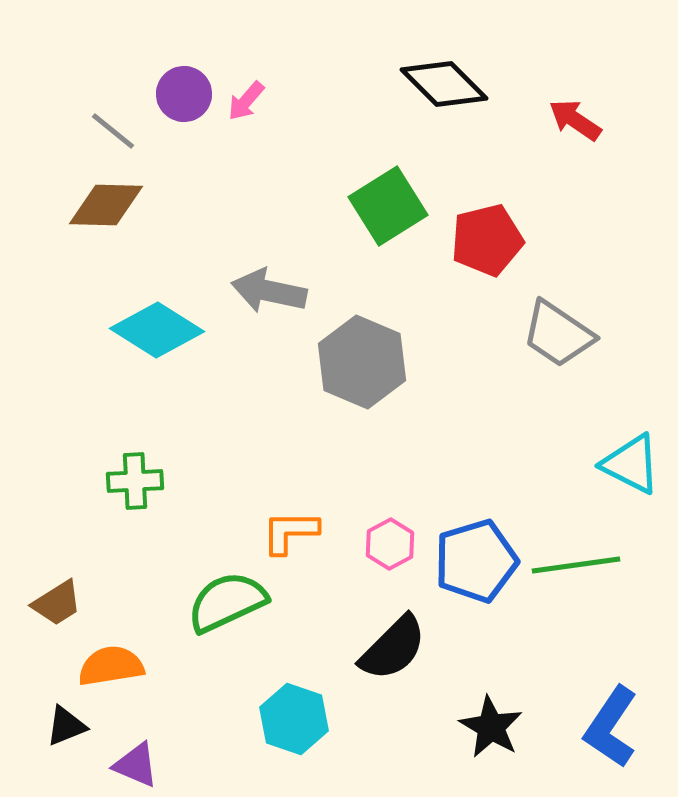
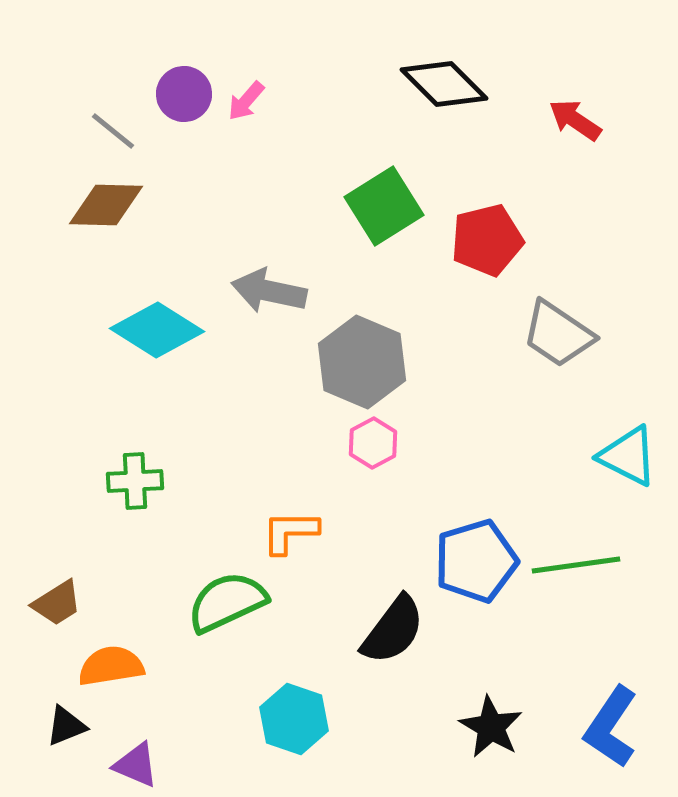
green square: moved 4 px left
cyan triangle: moved 3 px left, 8 px up
pink hexagon: moved 17 px left, 101 px up
black semicircle: moved 18 px up; rotated 8 degrees counterclockwise
